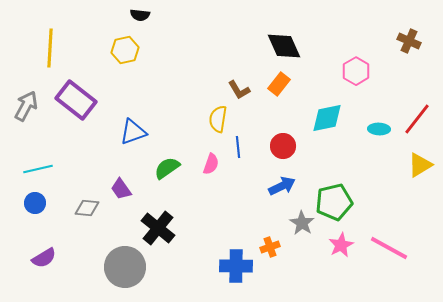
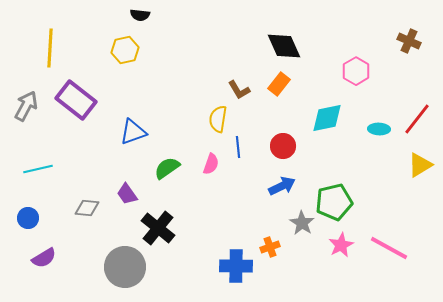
purple trapezoid: moved 6 px right, 5 px down
blue circle: moved 7 px left, 15 px down
